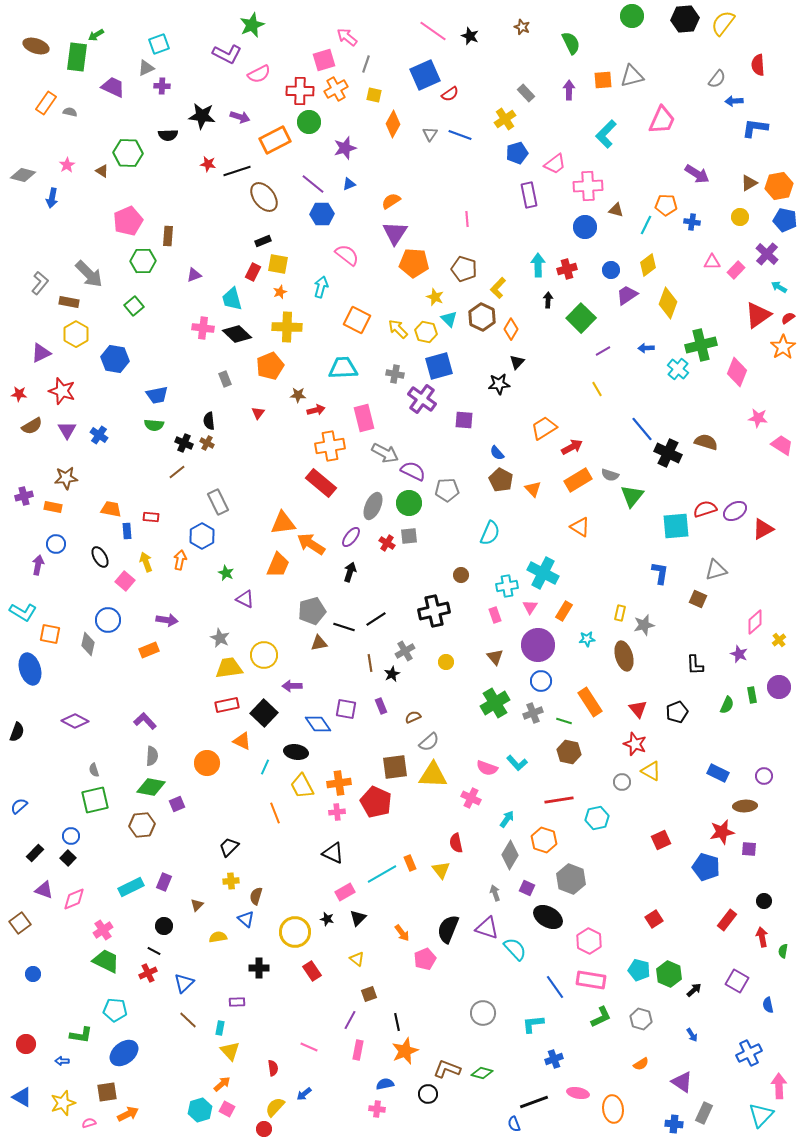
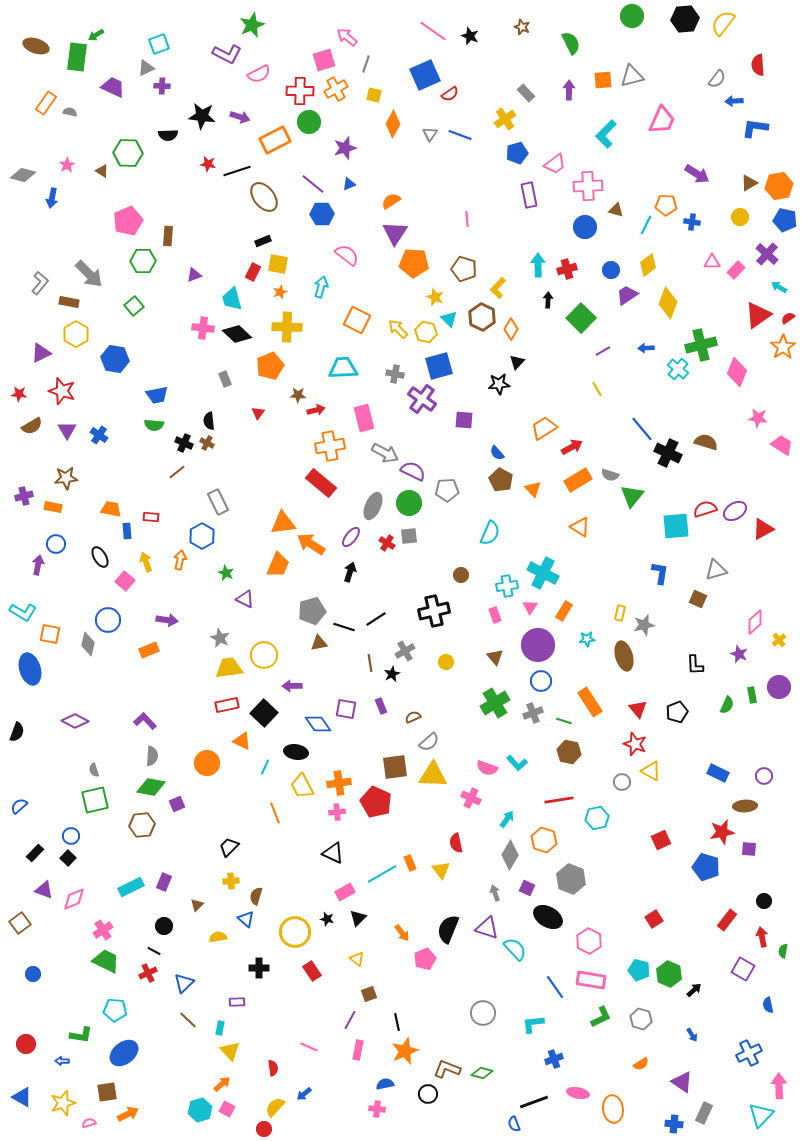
purple square at (737, 981): moved 6 px right, 12 px up
